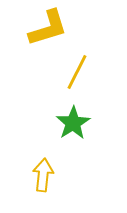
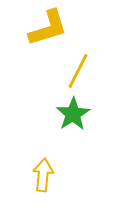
yellow line: moved 1 px right, 1 px up
green star: moved 9 px up
